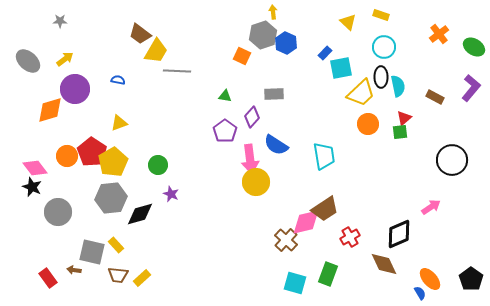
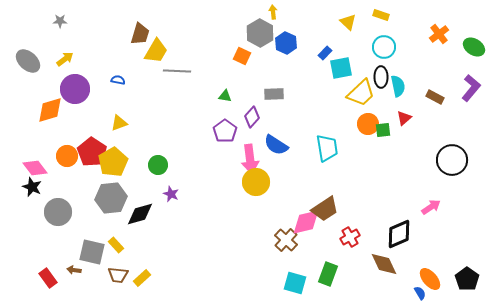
brown trapezoid at (140, 34): rotated 110 degrees counterclockwise
gray hexagon at (263, 35): moved 3 px left, 2 px up; rotated 12 degrees counterclockwise
green square at (400, 132): moved 17 px left, 2 px up
cyan trapezoid at (324, 156): moved 3 px right, 8 px up
black pentagon at (471, 279): moved 4 px left
